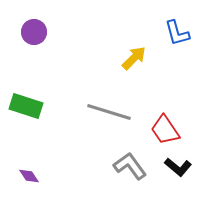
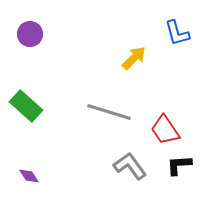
purple circle: moved 4 px left, 2 px down
green rectangle: rotated 24 degrees clockwise
black L-shape: moved 1 px right, 2 px up; rotated 136 degrees clockwise
